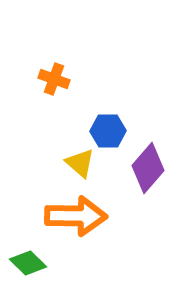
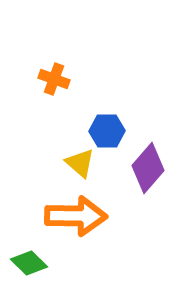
blue hexagon: moved 1 px left
green diamond: moved 1 px right
